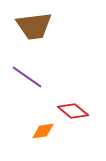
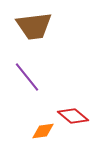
purple line: rotated 16 degrees clockwise
red diamond: moved 5 px down
